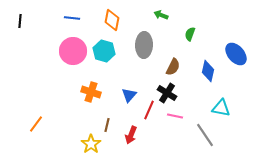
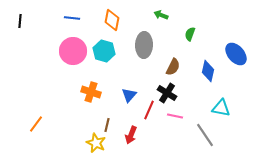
yellow star: moved 5 px right, 1 px up; rotated 12 degrees counterclockwise
